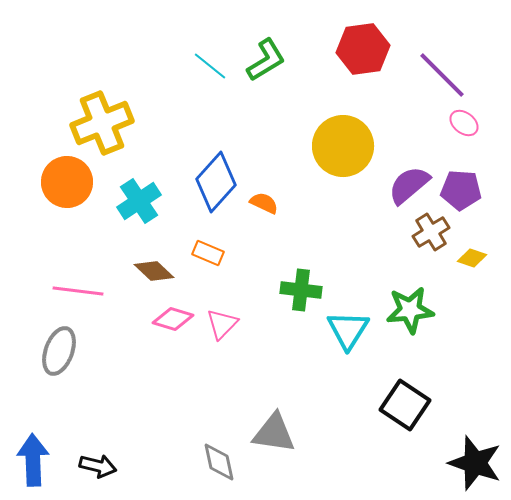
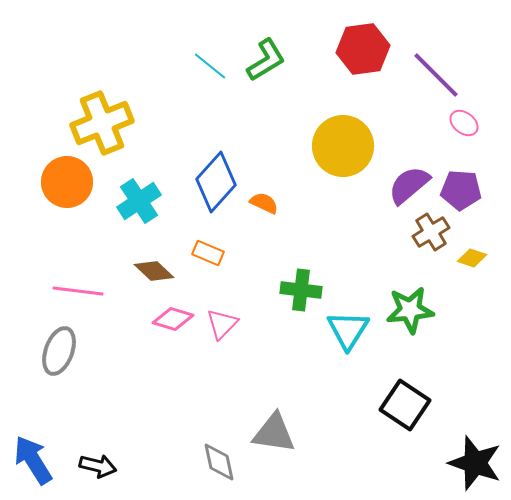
purple line: moved 6 px left
blue arrow: rotated 30 degrees counterclockwise
